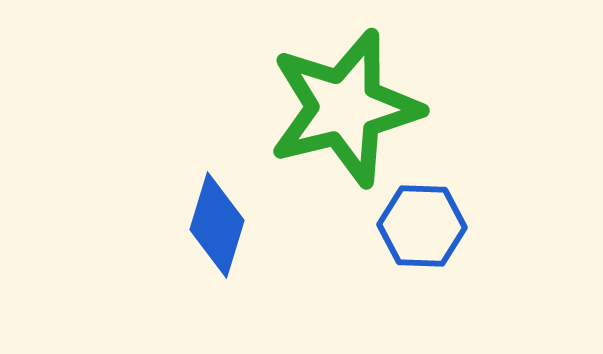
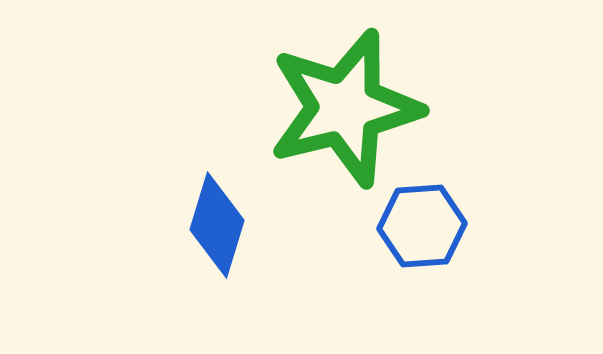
blue hexagon: rotated 6 degrees counterclockwise
